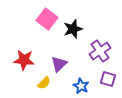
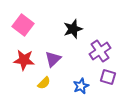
pink square: moved 24 px left, 6 px down
purple triangle: moved 6 px left, 5 px up
purple square: moved 2 px up
blue star: rotated 21 degrees clockwise
